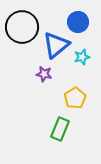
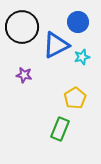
blue triangle: rotated 12 degrees clockwise
purple star: moved 20 px left, 1 px down
